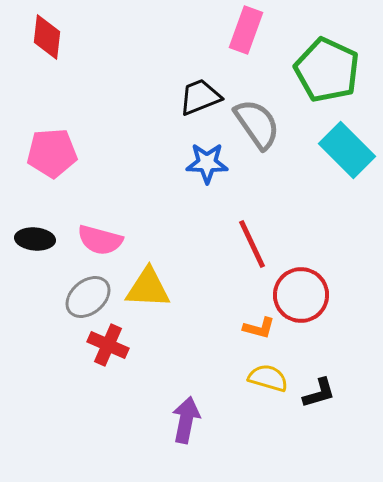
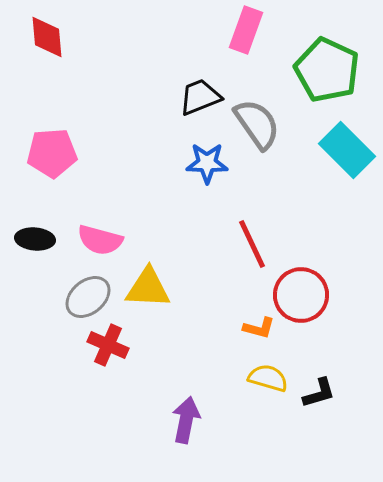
red diamond: rotated 12 degrees counterclockwise
